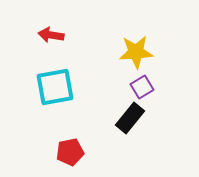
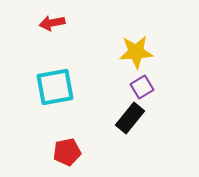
red arrow: moved 1 px right, 12 px up; rotated 20 degrees counterclockwise
red pentagon: moved 3 px left
